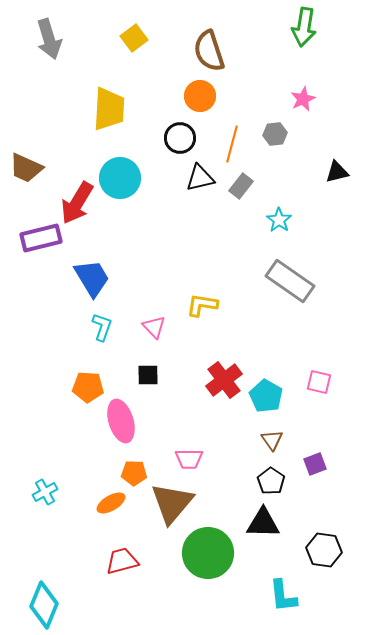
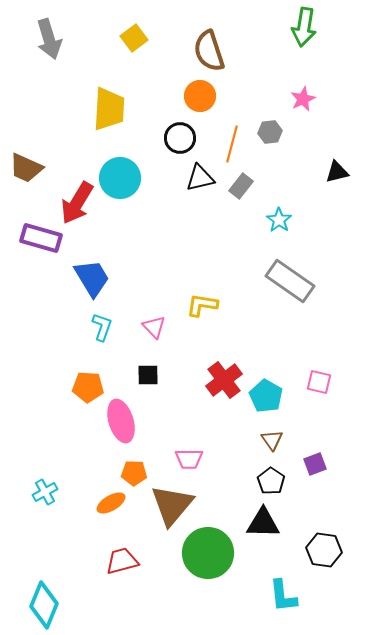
gray hexagon at (275, 134): moved 5 px left, 2 px up
purple rectangle at (41, 238): rotated 30 degrees clockwise
brown triangle at (172, 503): moved 2 px down
